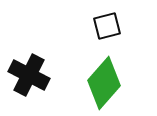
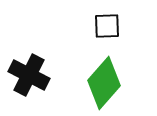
black square: rotated 12 degrees clockwise
